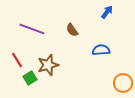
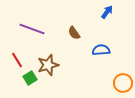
brown semicircle: moved 2 px right, 3 px down
